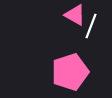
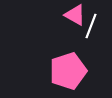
pink pentagon: moved 2 px left, 1 px up
